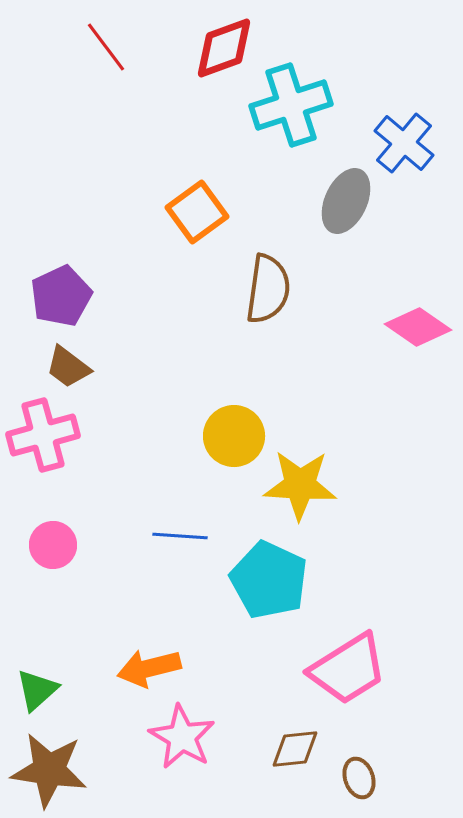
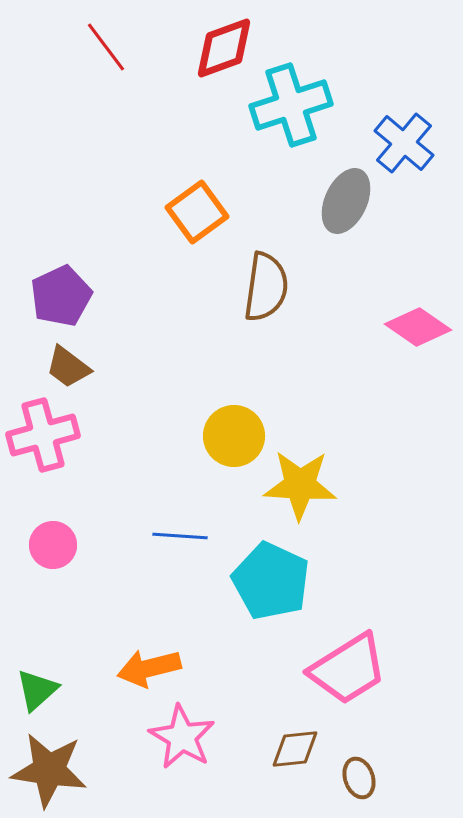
brown semicircle: moved 2 px left, 2 px up
cyan pentagon: moved 2 px right, 1 px down
